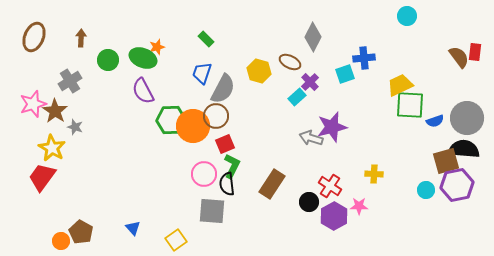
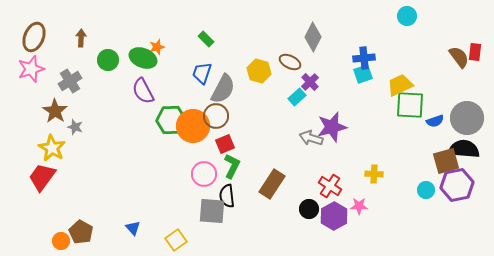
cyan square at (345, 74): moved 18 px right
pink star at (33, 104): moved 2 px left, 35 px up
black semicircle at (227, 184): moved 12 px down
black circle at (309, 202): moved 7 px down
